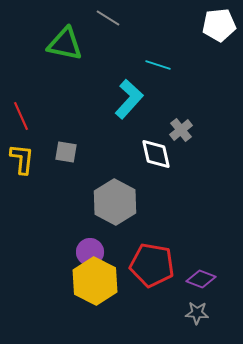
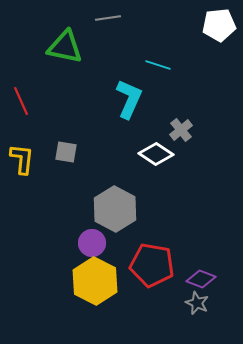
gray line: rotated 40 degrees counterclockwise
green triangle: moved 3 px down
cyan L-shape: rotated 18 degrees counterclockwise
red line: moved 15 px up
white diamond: rotated 44 degrees counterclockwise
gray hexagon: moved 7 px down
purple circle: moved 2 px right, 9 px up
gray star: moved 10 px up; rotated 20 degrees clockwise
